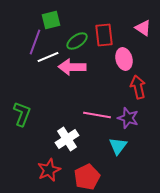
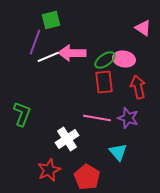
red rectangle: moved 47 px down
green ellipse: moved 28 px right, 19 px down
pink ellipse: rotated 65 degrees counterclockwise
pink arrow: moved 14 px up
pink line: moved 3 px down
cyan triangle: moved 6 px down; rotated 18 degrees counterclockwise
red pentagon: rotated 15 degrees counterclockwise
